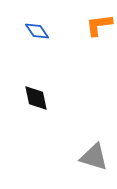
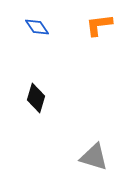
blue diamond: moved 4 px up
black diamond: rotated 28 degrees clockwise
